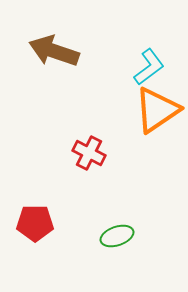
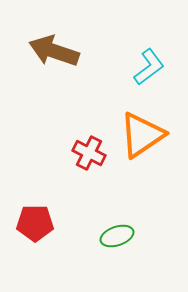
orange triangle: moved 15 px left, 25 px down
